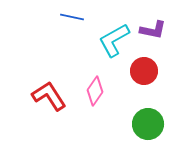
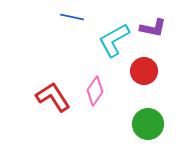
purple L-shape: moved 2 px up
red L-shape: moved 4 px right, 1 px down
